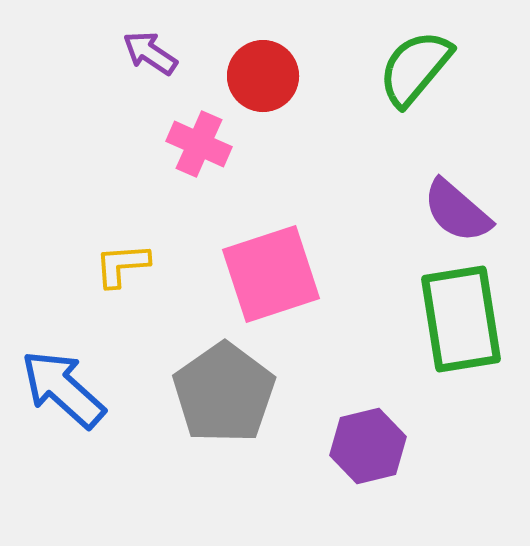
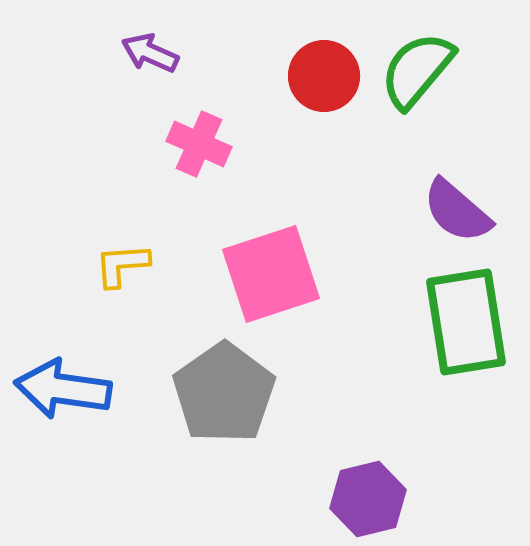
purple arrow: rotated 10 degrees counterclockwise
green semicircle: moved 2 px right, 2 px down
red circle: moved 61 px right
green rectangle: moved 5 px right, 3 px down
blue arrow: rotated 34 degrees counterclockwise
purple hexagon: moved 53 px down
